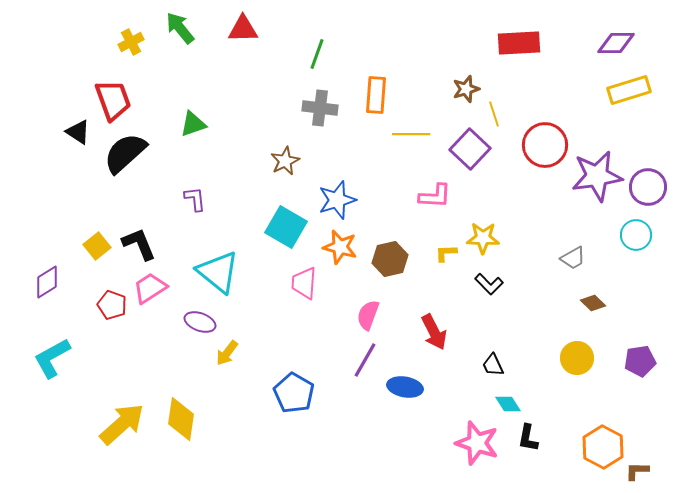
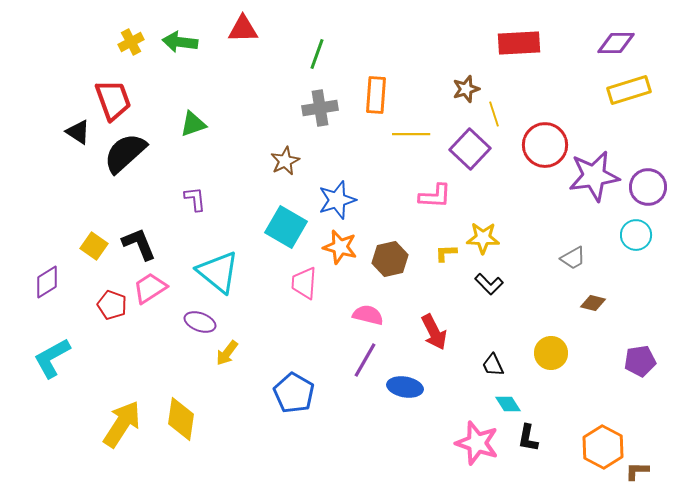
green arrow at (180, 28): moved 14 px down; rotated 44 degrees counterclockwise
gray cross at (320, 108): rotated 16 degrees counterclockwise
purple star at (597, 176): moved 3 px left
yellow square at (97, 246): moved 3 px left; rotated 16 degrees counterclockwise
brown diamond at (593, 303): rotated 30 degrees counterclockwise
pink semicircle at (368, 315): rotated 84 degrees clockwise
yellow circle at (577, 358): moved 26 px left, 5 px up
yellow arrow at (122, 424): rotated 15 degrees counterclockwise
